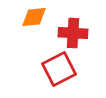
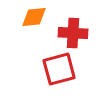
red square: rotated 12 degrees clockwise
